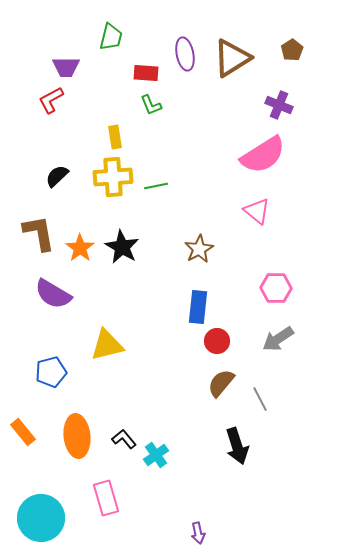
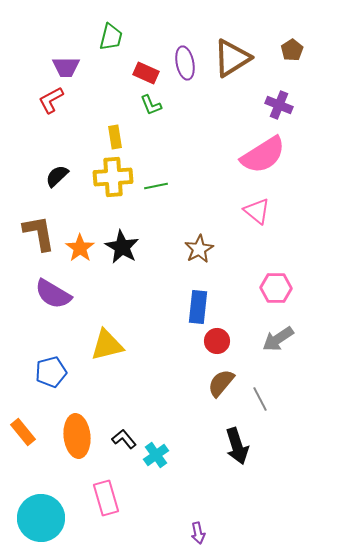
purple ellipse: moved 9 px down
red rectangle: rotated 20 degrees clockwise
